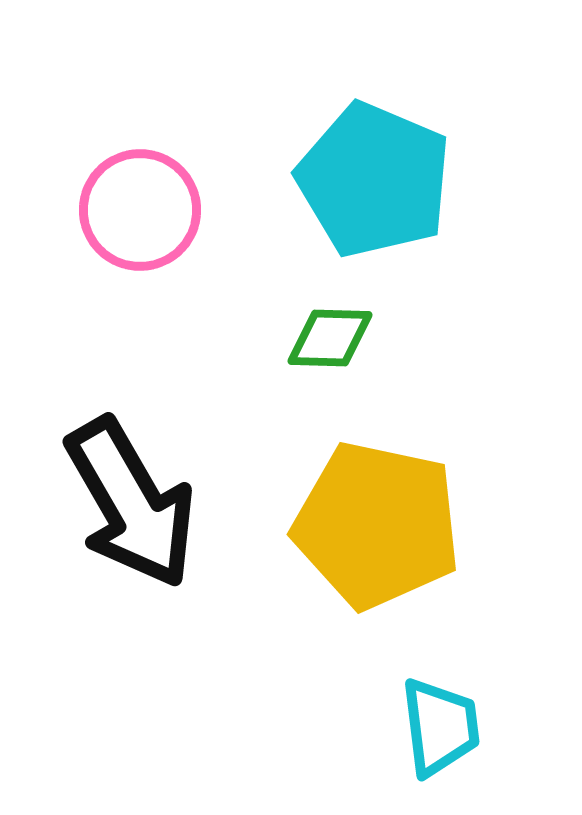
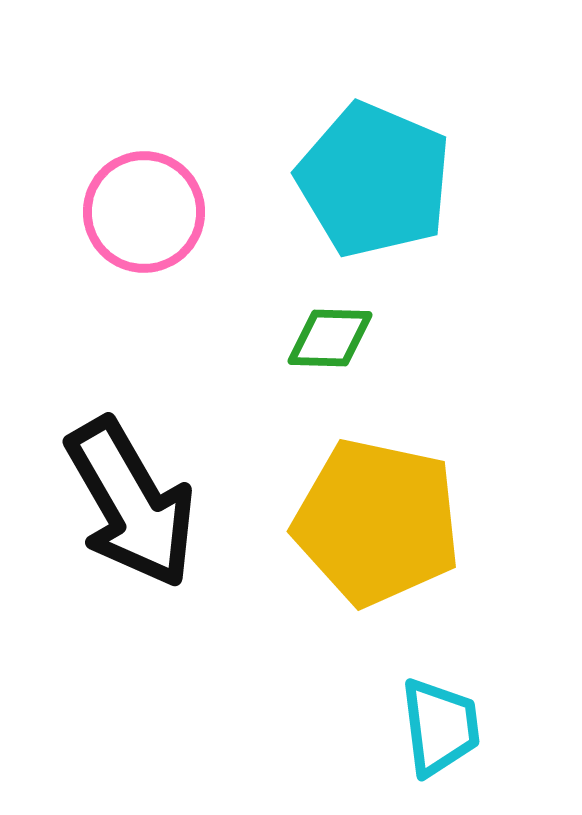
pink circle: moved 4 px right, 2 px down
yellow pentagon: moved 3 px up
